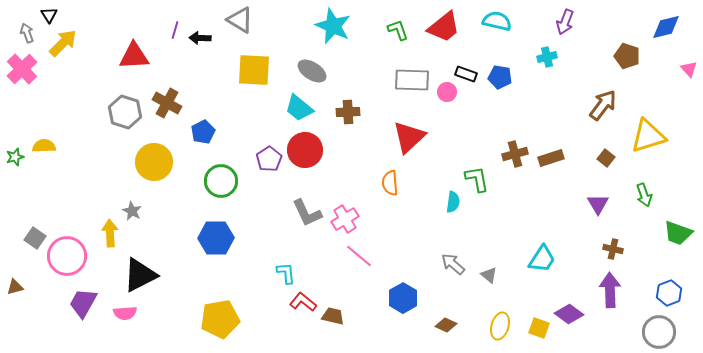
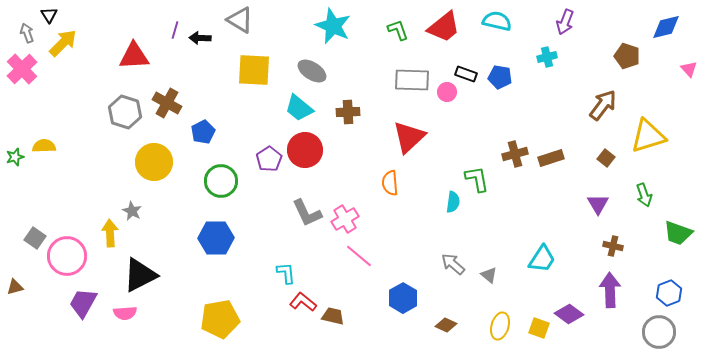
brown cross at (613, 249): moved 3 px up
